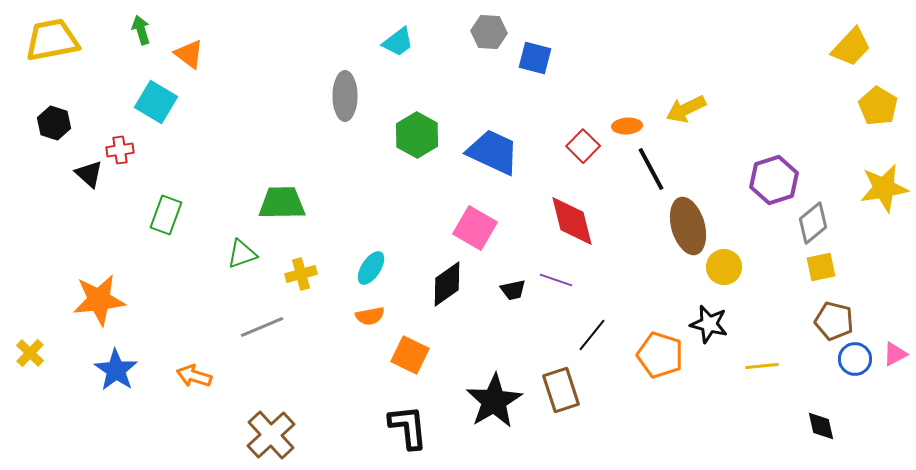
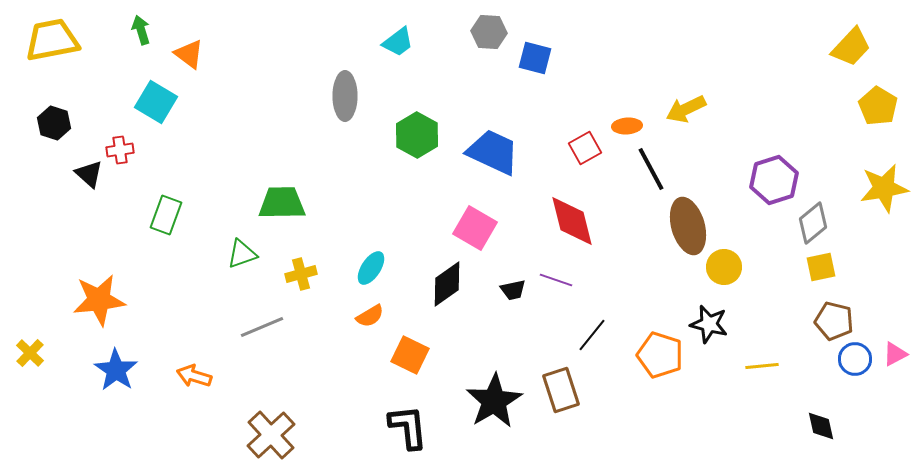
red square at (583, 146): moved 2 px right, 2 px down; rotated 16 degrees clockwise
orange semicircle at (370, 316): rotated 20 degrees counterclockwise
